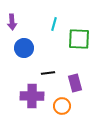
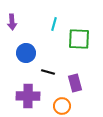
blue circle: moved 2 px right, 5 px down
black line: moved 1 px up; rotated 24 degrees clockwise
purple cross: moved 4 px left
